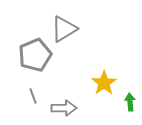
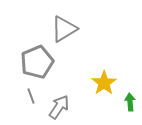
gray pentagon: moved 2 px right, 7 px down
gray line: moved 2 px left
gray arrow: moved 5 px left, 1 px up; rotated 55 degrees counterclockwise
